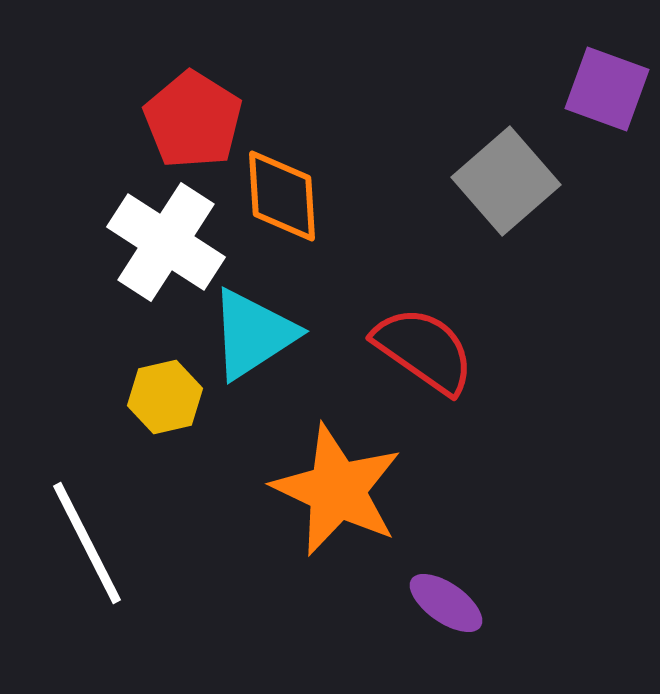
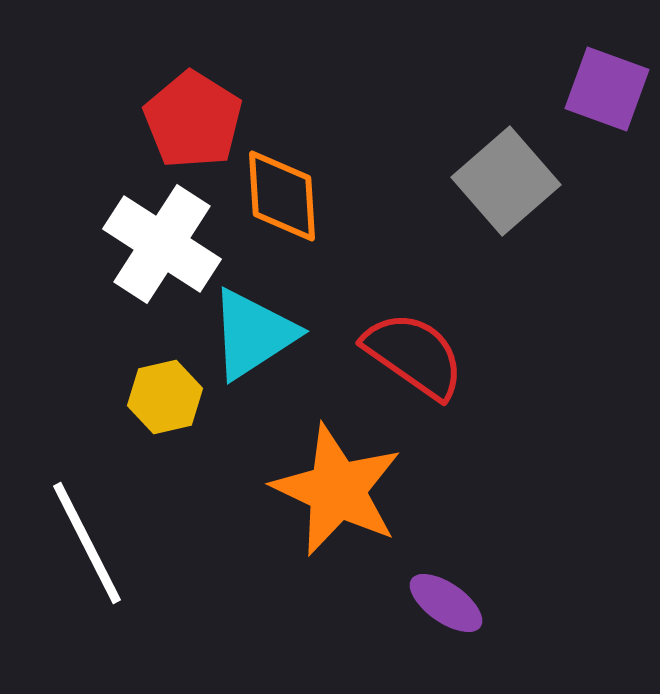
white cross: moved 4 px left, 2 px down
red semicircle: moved 10 px left, 5 px down
